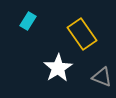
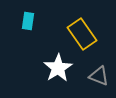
cyan rectangle: rotated 24 degrees counterclockwise
gray triangle: moved 3 px left, 1 px up
